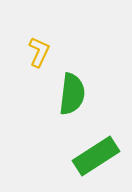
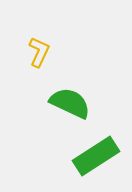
green semicircle: moved 2 px left, 9 px down; rotated 72 degrees counterclockwise
